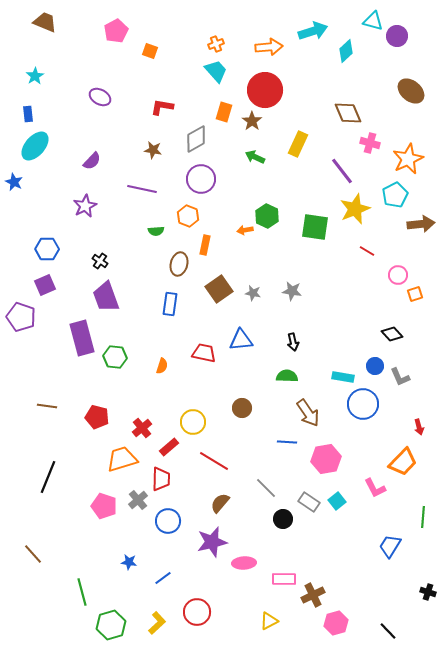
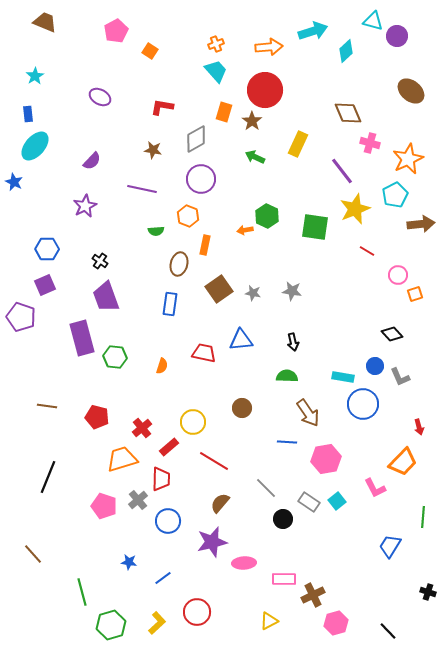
orange square at (150, 51): rotated 14 degrees clockwise
